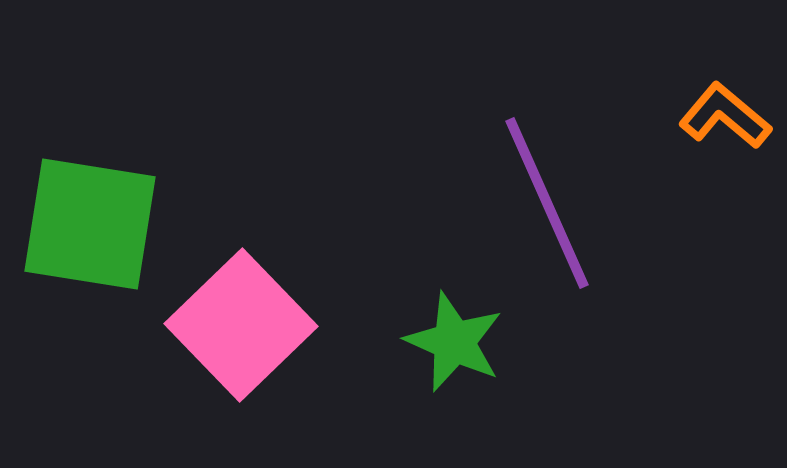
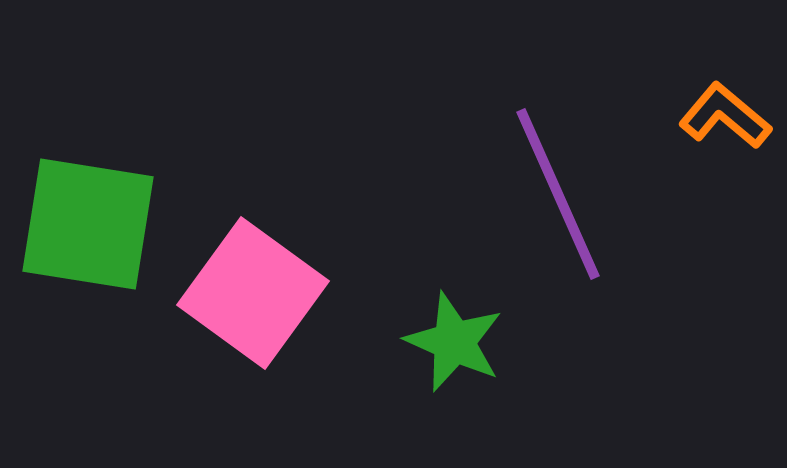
purple line: moved 11 px right, 9 px up
green square: moved 2 px left
pink square: moved 12 px right, 32 px up; rotated 10 degrees counterclockwise
